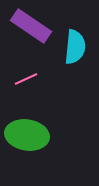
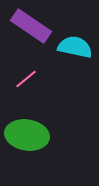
cyan semicircle: rotated 84 degrees counterclockwise
pink line: rotated 15 degrees counterclockwise
